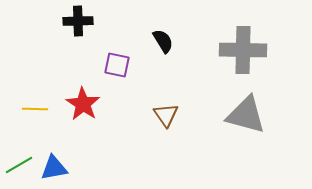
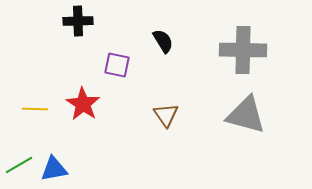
blue triangle: moved 1 px down
